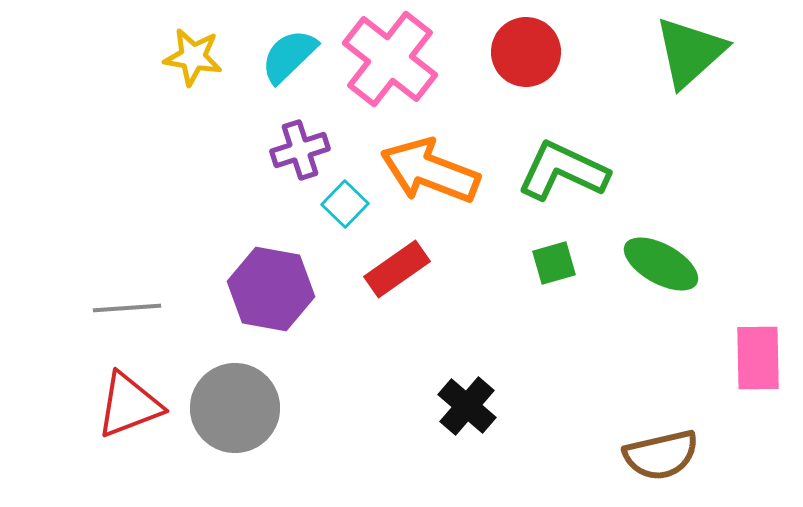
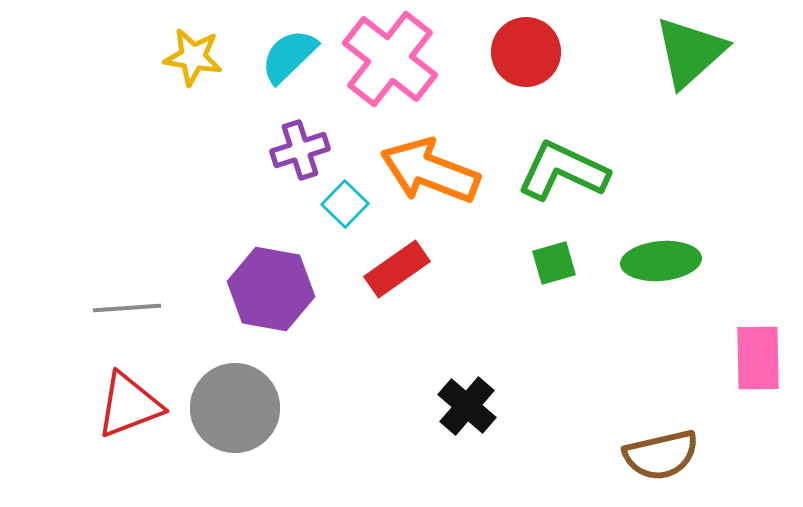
green ellipse: moved 3 px up; rotated 34 degrees counterclockwise
